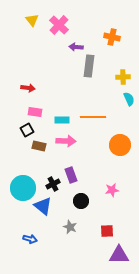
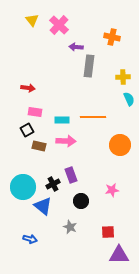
cyan circle: moved 1 px up
red square: moved 1 px right, 1 px down
